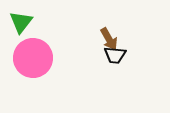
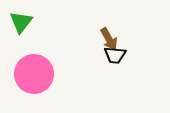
pink circle: moved 1 px right, 16 px down
